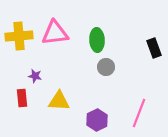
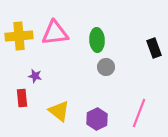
yellow triangle: moved 10 px down; rotated 35 degrees clockwise
purple hexagon: moved 1 px up
